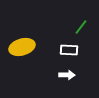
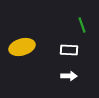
green line: moved 1 px right, 2 px up; rotated 56 degrees counterclockwise
white arrow: moved 2 px right, 1 px down
